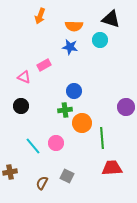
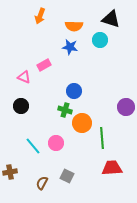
green cross: rotated 24 degrees clockwise
